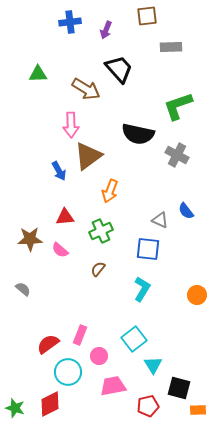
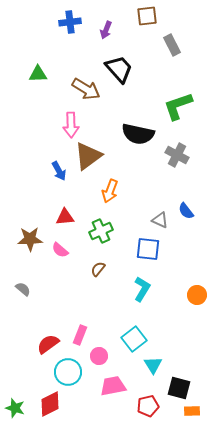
gray rectangle: moved 1 px right, 2 px up; rotated 65 degrees clockwise
orange rectangle: moved 6 px left, 1 px down
